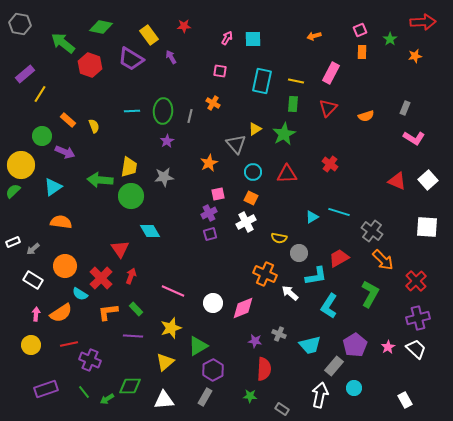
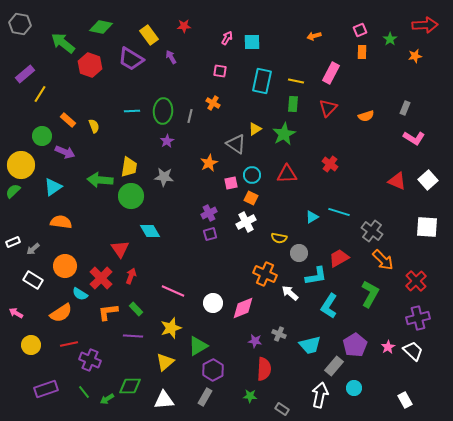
red arrow at (423, 22): moved 2 px right, 3 px down
cyan square at (253, 39): moved 1 px left, 3 px down
gray triangle at (236, 144): rotated 15 degrees counterclockwise
cyan circle at (253, 172): moved 1 px left, 3 px down
gray star at (164, 177): rotated 12 degrees clockwise
pink square at (218, 194): moved 13 px right, 11 px up
pink arrow at (36, 314): moved 20 px left, 1 px up; rotated 64 degrees counterclockwise
white trapezoid at (416, 349): moved 3 px left, 2 px down
